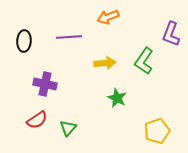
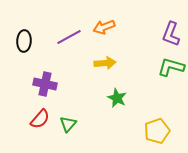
orange arrow: moved 4 px left, 10 px down
purple line: rotated 25 degrees counterclockwise
green L-shape: moved 27 px right, 6 px down; rotated 72 degrees clockwise
red semicircle: moved 3 px right, 1 px up; rotated 15 degrees counterclockwise
green triangle: moved 4 px up
